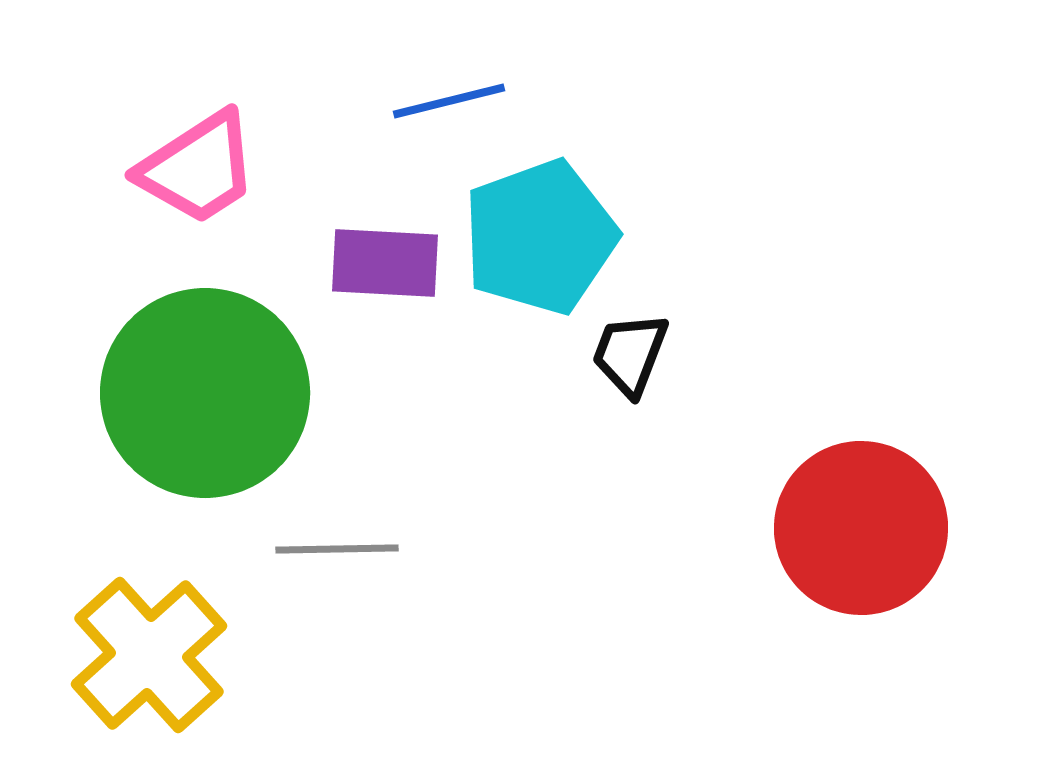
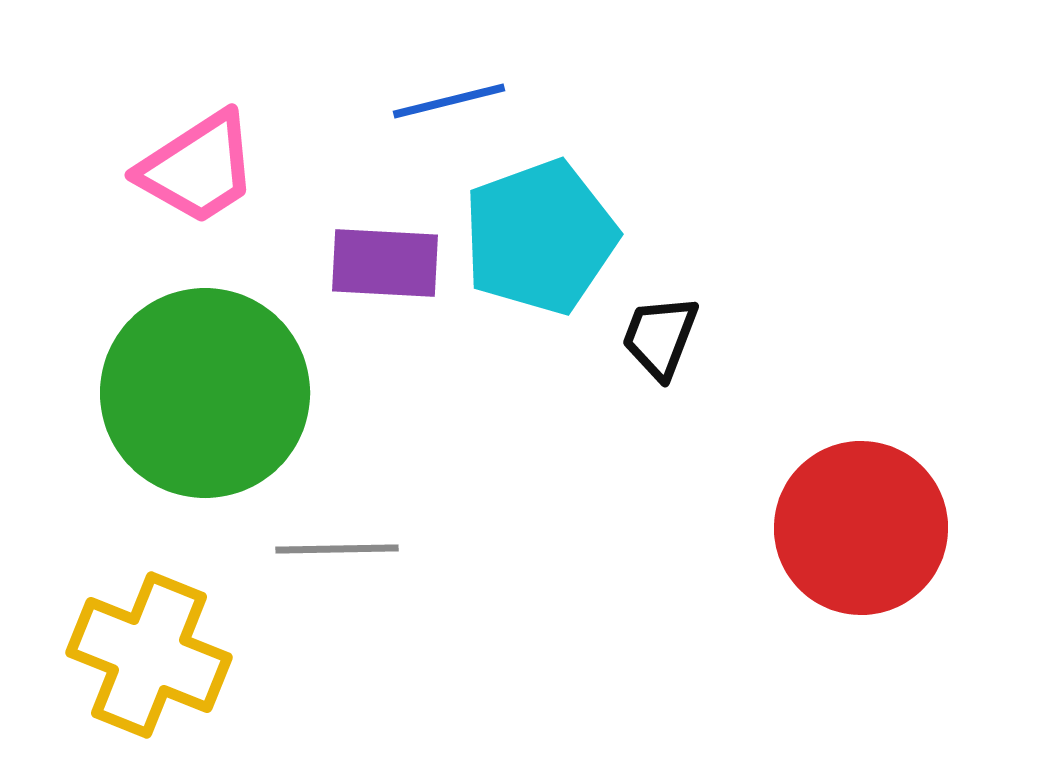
black trapezoid: moved 30 px right, 17 px up
yellow cross: rotated 26 degrees counterclockwise
